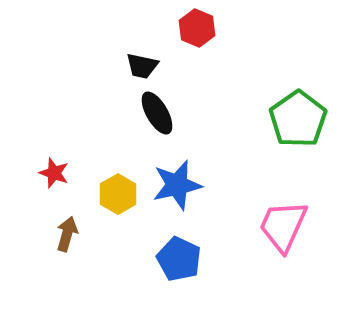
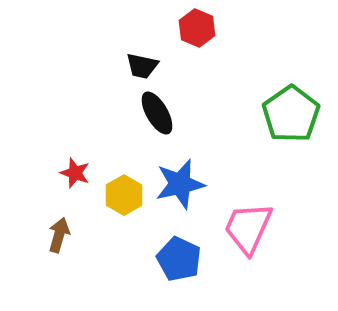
green pentagon: moved 7 px left, 5 px up
red star: moved 21 px right
blue star: moved 3 px right, 1 px up
yellow hexagon: moved 6 px right, 1 px down
pink trapezoid: moved 35 px left, 2 px down
brown arrow: moved 8 px left, 1 px down
